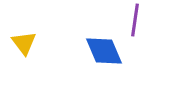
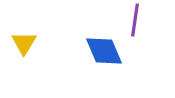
yellow triangle: rotated 8 degrees clockwise
